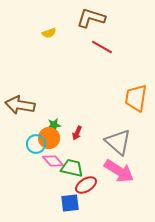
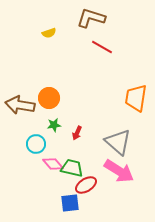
orange circle: moved 40 px up
pink diamond: moved 3 px down
